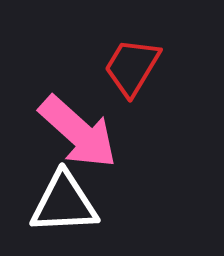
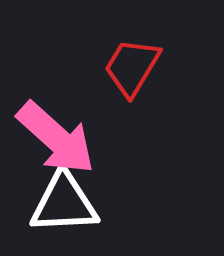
pink arrow: moved 22 px left, 6 px down
